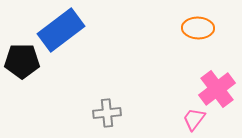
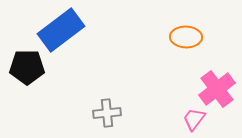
orange ellipse: moved 12 px left, 9 px down
black pentagon: moved 5 px right, 6 px down
